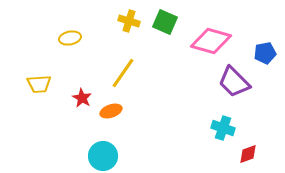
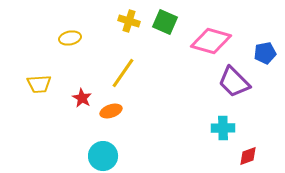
cyan cross: rotated 20 degrees counterclockwise
red diamond: moved 2 px down
